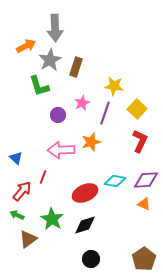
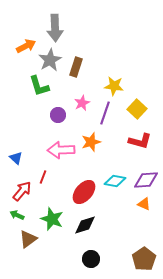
red L-shape: rotated 80 degrees clockwise
red ellipse: moved 1 px left, 1 px up; rotated 25 degrees counterclockwise
green star: rotated 10 degrees counterclockwise
